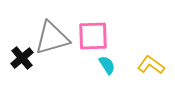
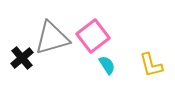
pink square: rotated 36 degrees counterclockwise
yellow L-shape: rotated 140 degrees counterclockwise
